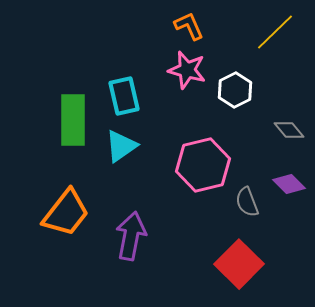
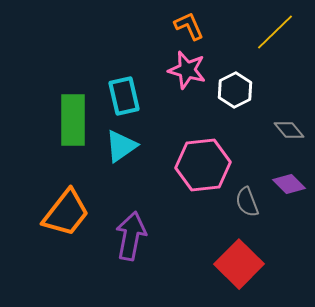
pink hexagon: rotated 8 degrees clockwise
